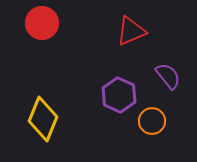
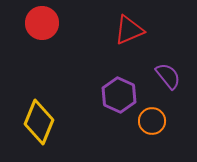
red triangle: moved 2 px left, 1 px up
yellow diamond: moved 4 px left, 3 px down
